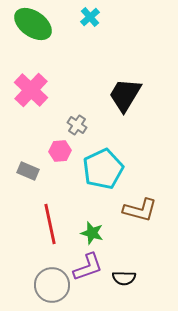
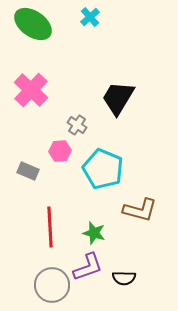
black trapezoid: moved 7 px left, 3 px down
cyan pentagon: rotated 24 degrees counterclockwise
red line: moved 3 px down; rotated 9 degrees clockwise
green star: moved 2 px right
